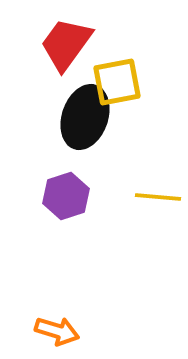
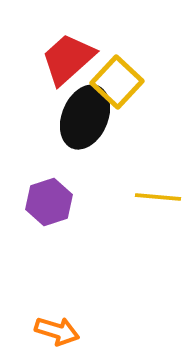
red trapezoid: moved 2 px right, 15 px down; rotated 12 degrees clockwise
yellow square: rotated 36 degrees counterclockwise
black ellipse: rotated 4 degrees clockwise
purple hexagon: moved 17 px left, 6 px down
